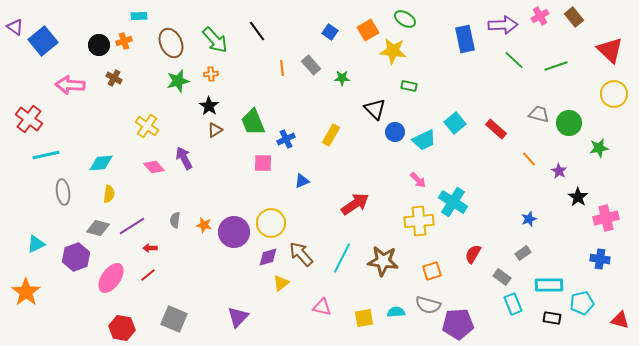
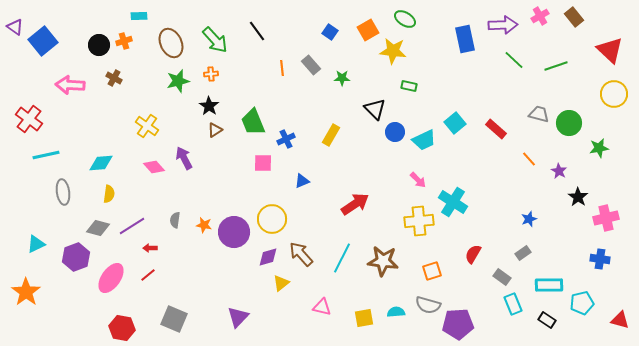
yellow circle at (271, 223): moved 1 px right, 4 px up
black rectangle at (552, 318): moved 5 px left, 2 px down; rotated 24 degrees clockwise
